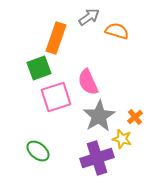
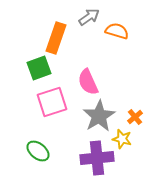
pink square: moved 4 px left, 5 px down
purple cross: rotated 12 degrees clockwise
